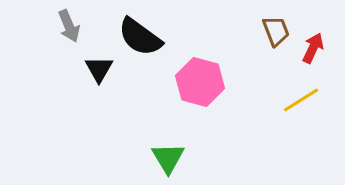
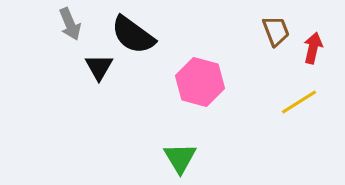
gray arrow: moved 1 px right, 2 px up
black semicircle: moved 7 px left, 2 px up
red arrow: rotated 12 degrees counterclockwise
black triangle: moved 2 px up
yellow line: moved 2 px left, 2 px down
green triangle: moved 12 px right
